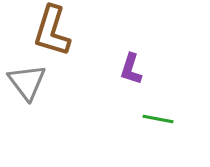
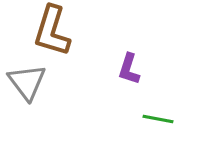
purple L-shape: moved 2 px left
